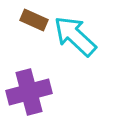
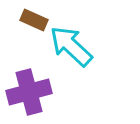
cyan arrow: moved 4 px left, 10 px down
